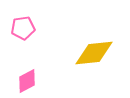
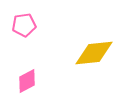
pink pentagon: moved 1 px right, 3 px up
